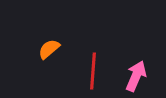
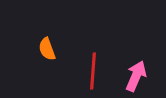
orange semicircle: moved 2 px left; rotated 70 degrees counterclockwise
